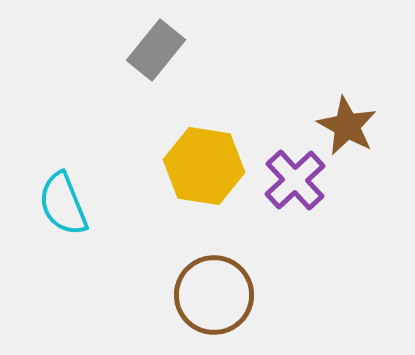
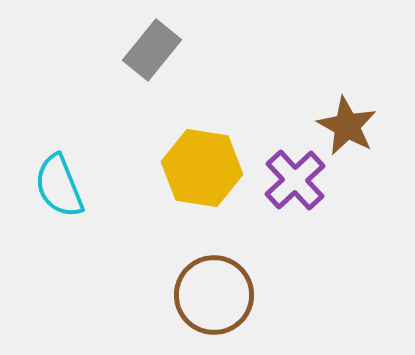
gray rectangle: moved 4 px left
yellow hexagon: moved 2 px left, 2 px down
cyan semicircle: moved 4 px left, 18 px up
